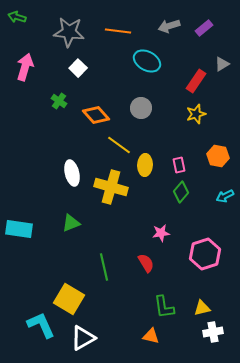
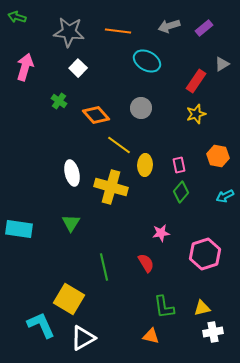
green triangle: rotated 36 degrees counterclockwise
